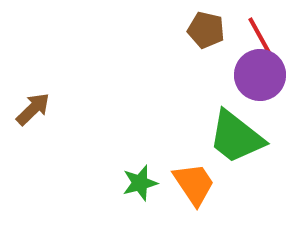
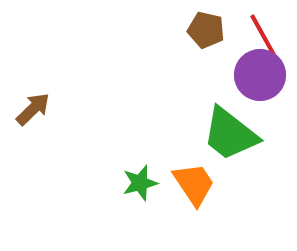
red line: moved 2 px right, 3 px up
green trapezoid: moved 6 px left, 3 px up
